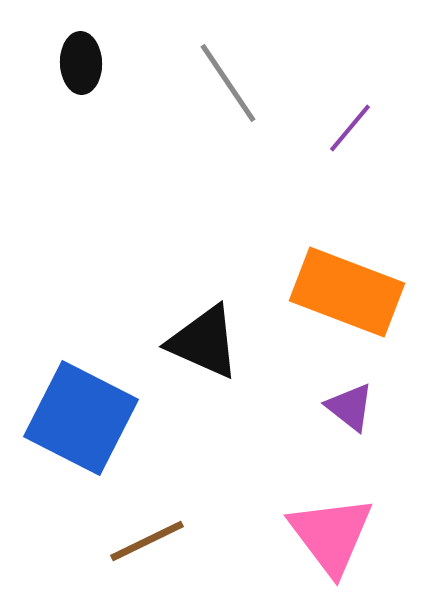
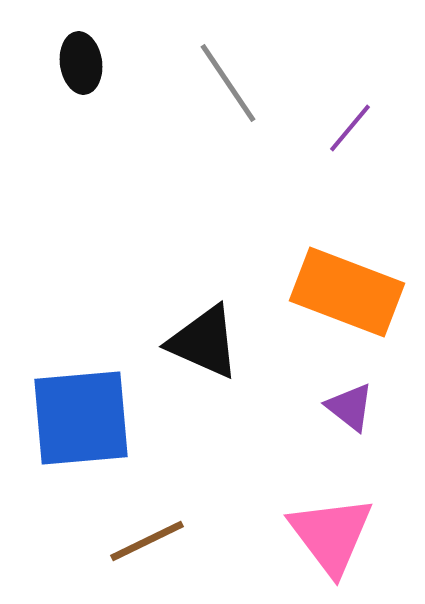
black ellipse: rotated 6 degrees counterclockwise
blue square: rotated 32 degrees counterclockwise
